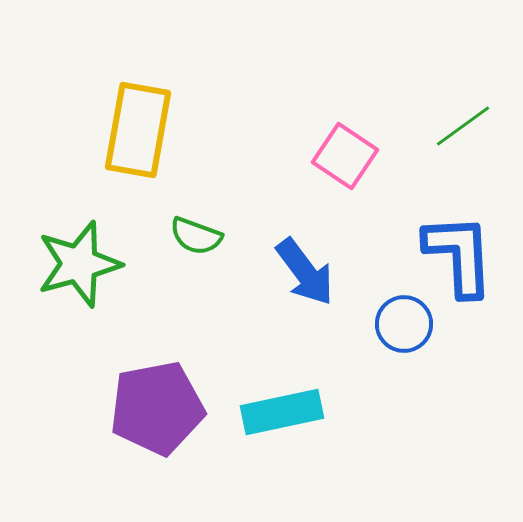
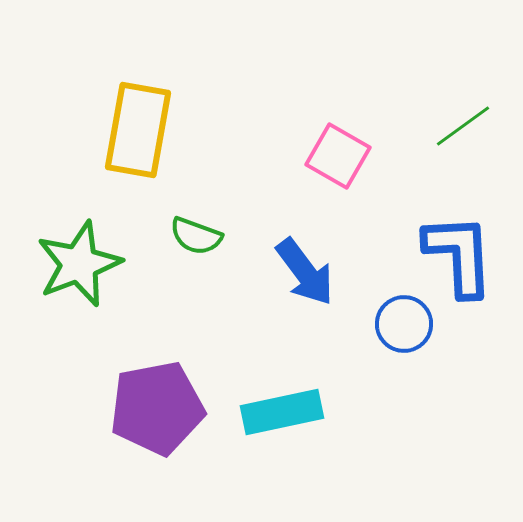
pink square: moved 7 px left; rotated 4 degrees counterclockwise
green star: rotated 6 degrees counterclockwise
